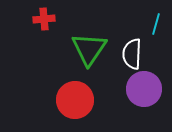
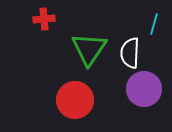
cyan line: moved 2 px left
white semicircle: moved 2 px left, 1 px up
